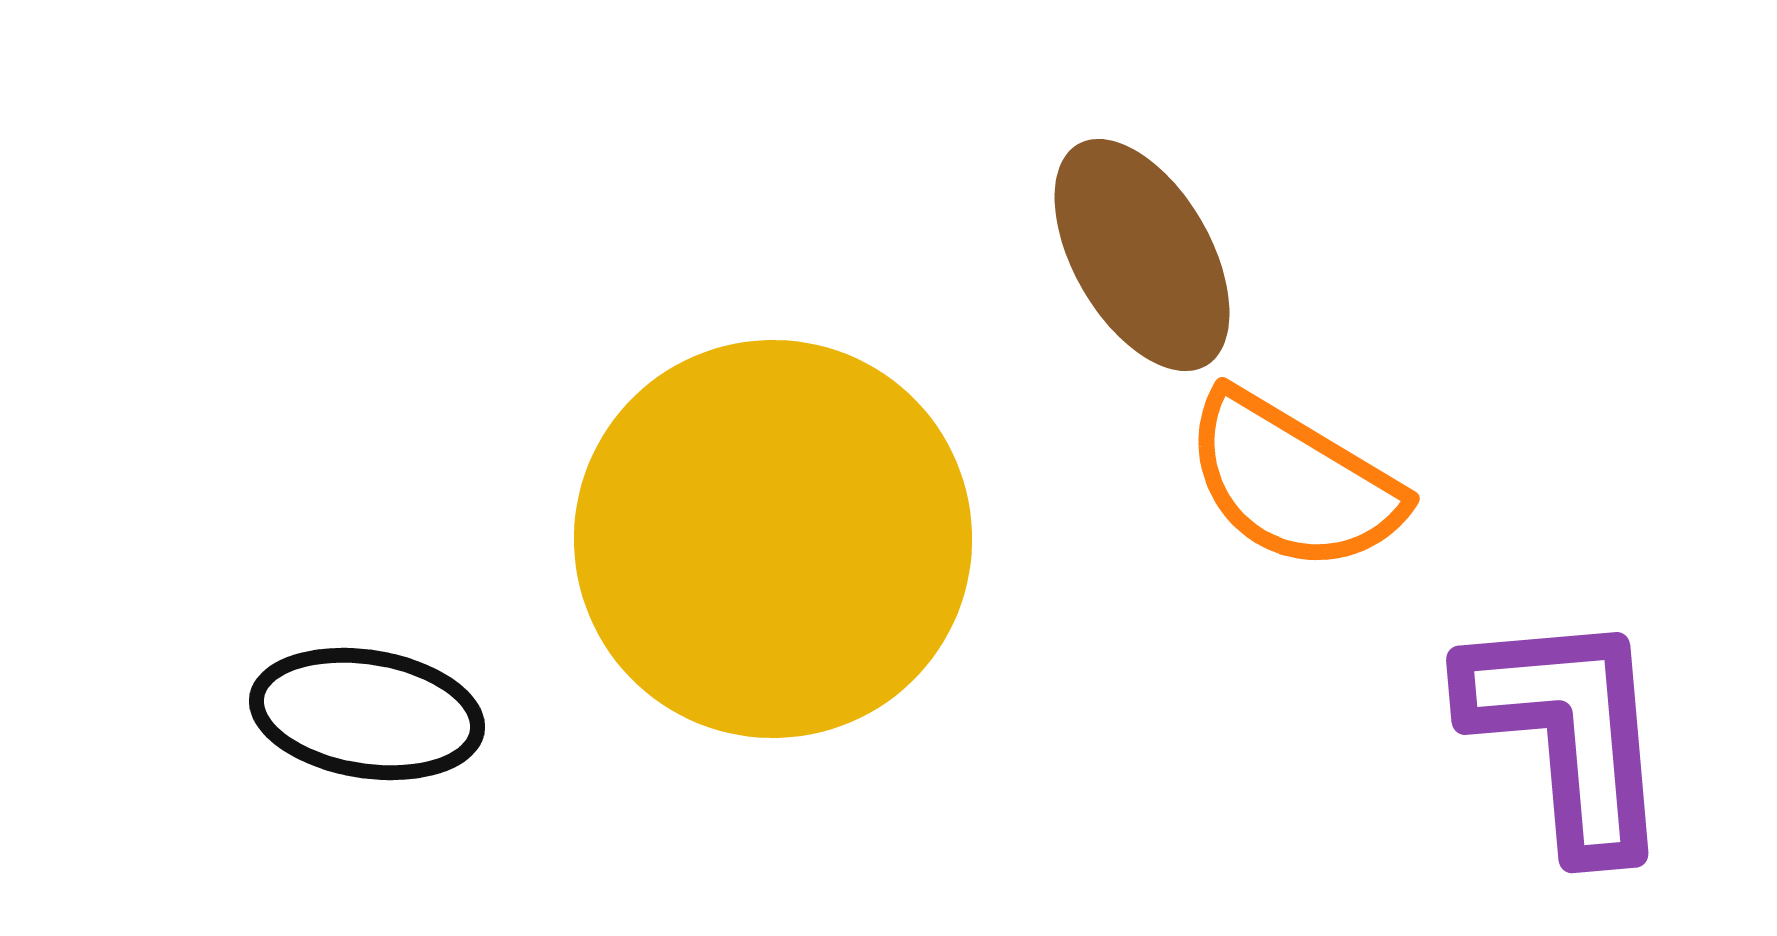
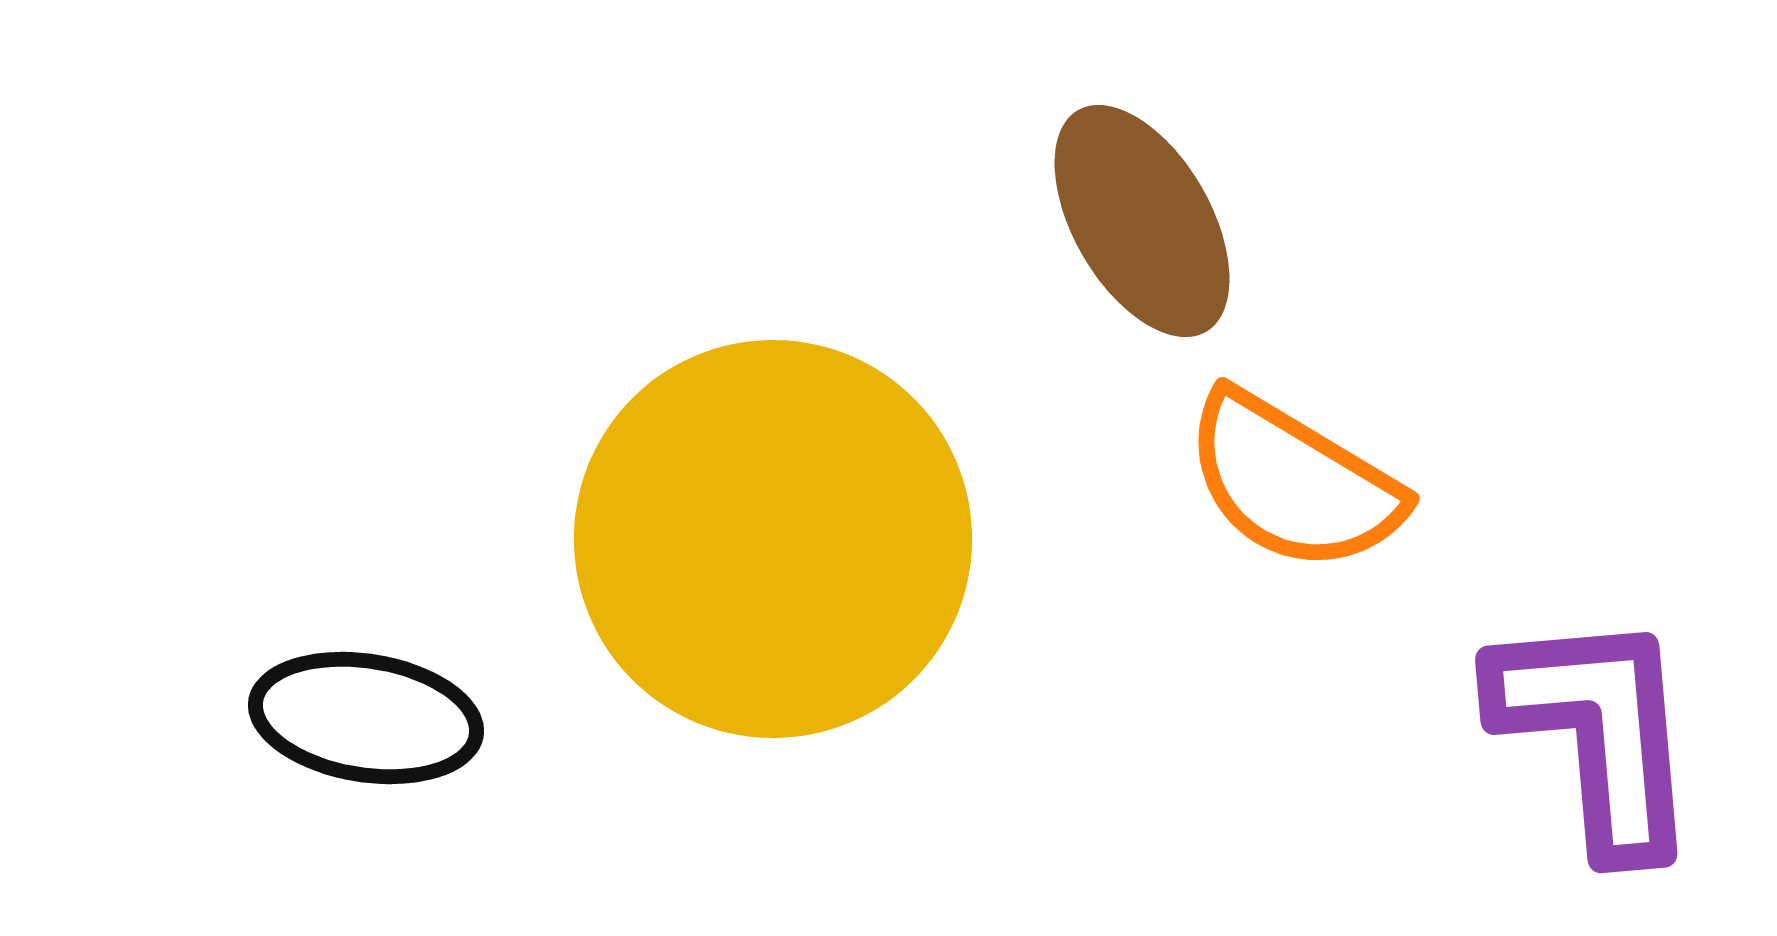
brown ellipse: moved 34 px up
black ellipse: moved 1 px left, 4 px down
purple L-shape: moved 29 px right
